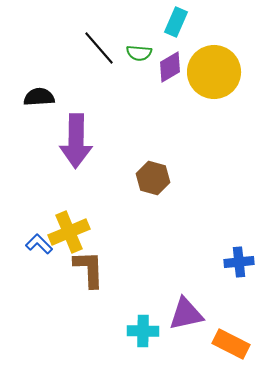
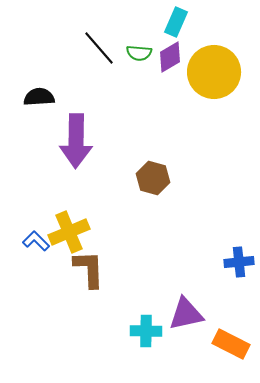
purple diamond: moved 10 px up
blue L-shape: moved 3 px left, 3 px up
cyan cross: moved 3 px right
